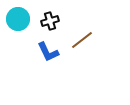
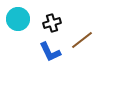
black cross: moved 2 px right, 2 px down
blue L-shape: moved 2 px right
